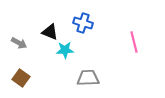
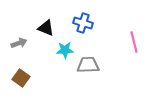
black triangle: moved 4 px left, 4 px up
gray arrow: rotated 49 degrees counterclockwise
gray trapezoid: moved 13 px up
